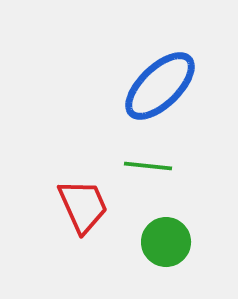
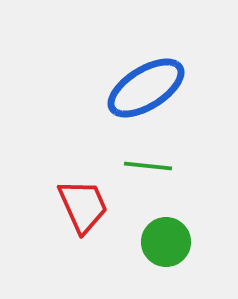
blue ellipse: moved 14 px left, 2 px down; rotated 12 degrees clockwise
